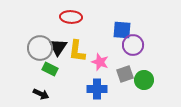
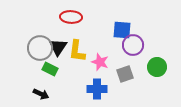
green circle: moved 13 px right, 13 px up
